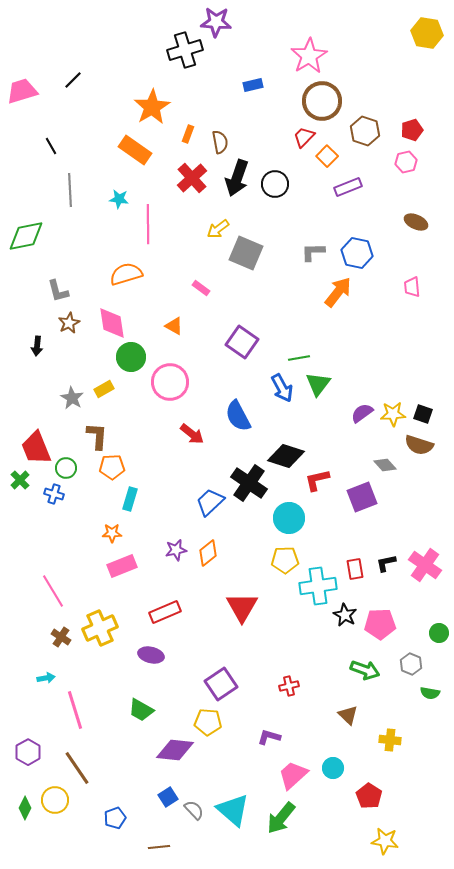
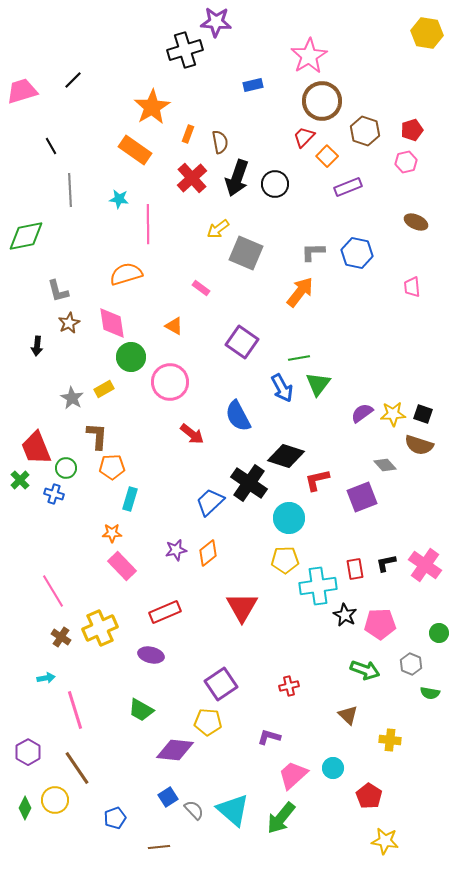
orange arrow at (338, 292): moved 38 px left
pink rectangle at (122, 566): rotated 68 degrees clockwise
